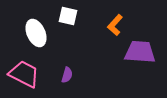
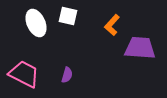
orange L-shape: moved 3 px left
white ellipse: moved 10 px up
purple trapezoid: moved 4 px up
